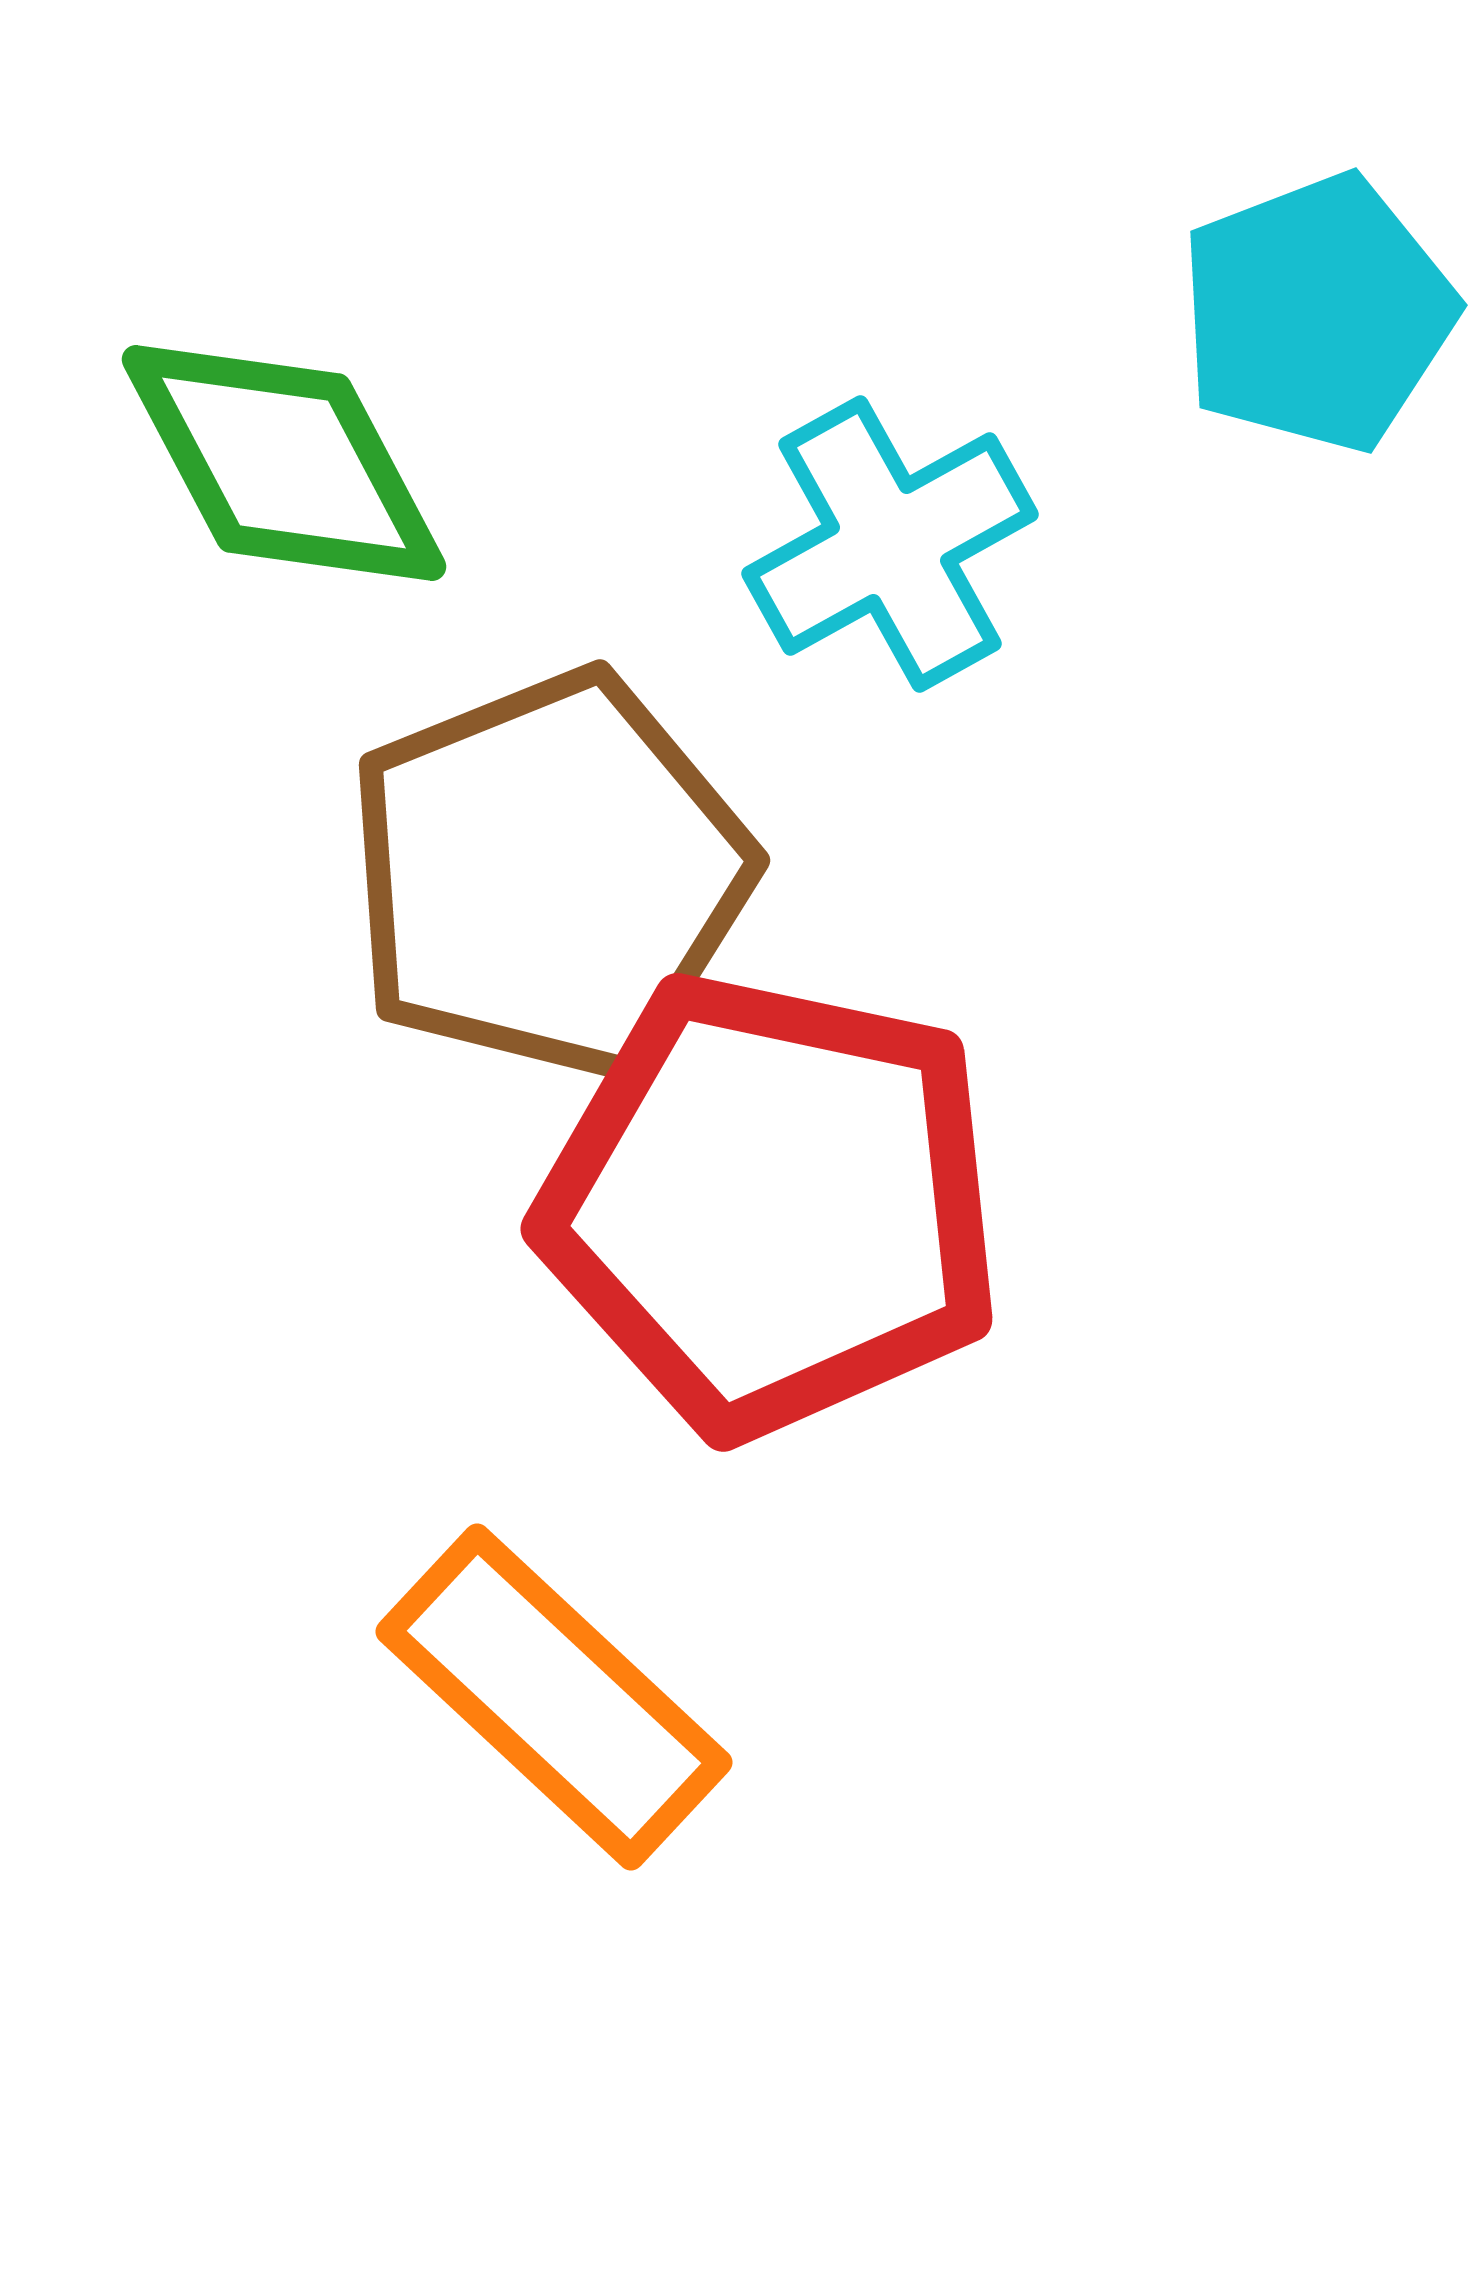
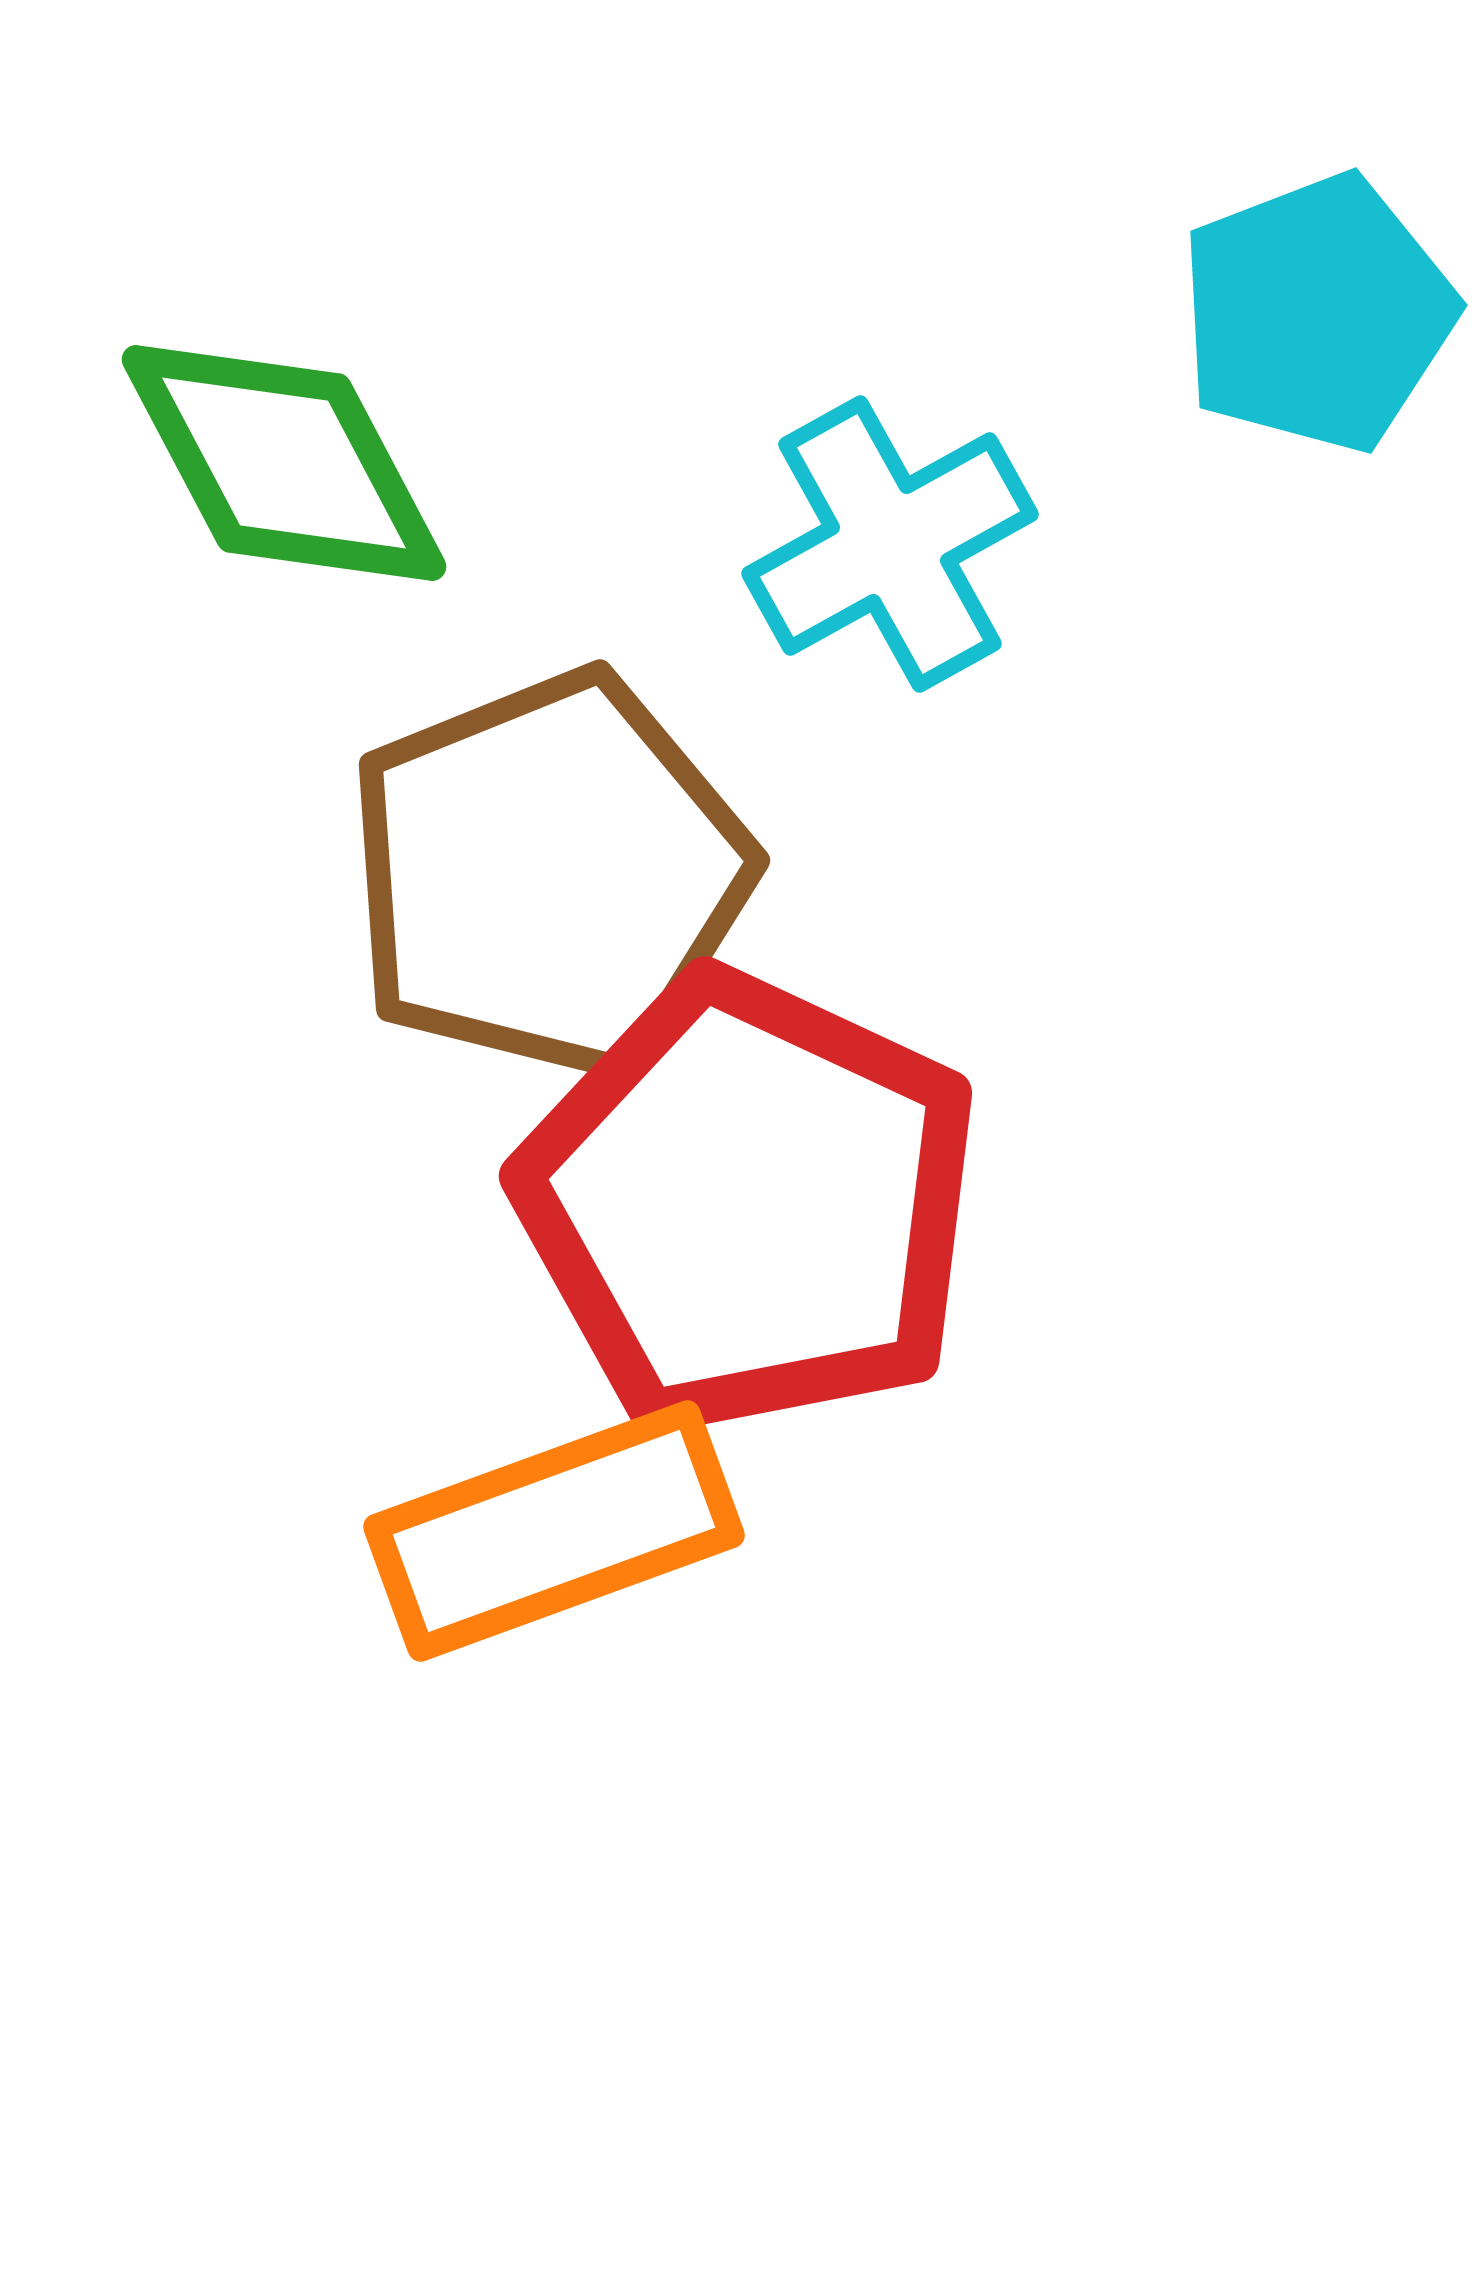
red pentagon: moved 22 px left, 1 px up; rotated 13 degrees clockwise
orange rectangle: moved 166 px up; rotated 63 degrees counterclockwise
